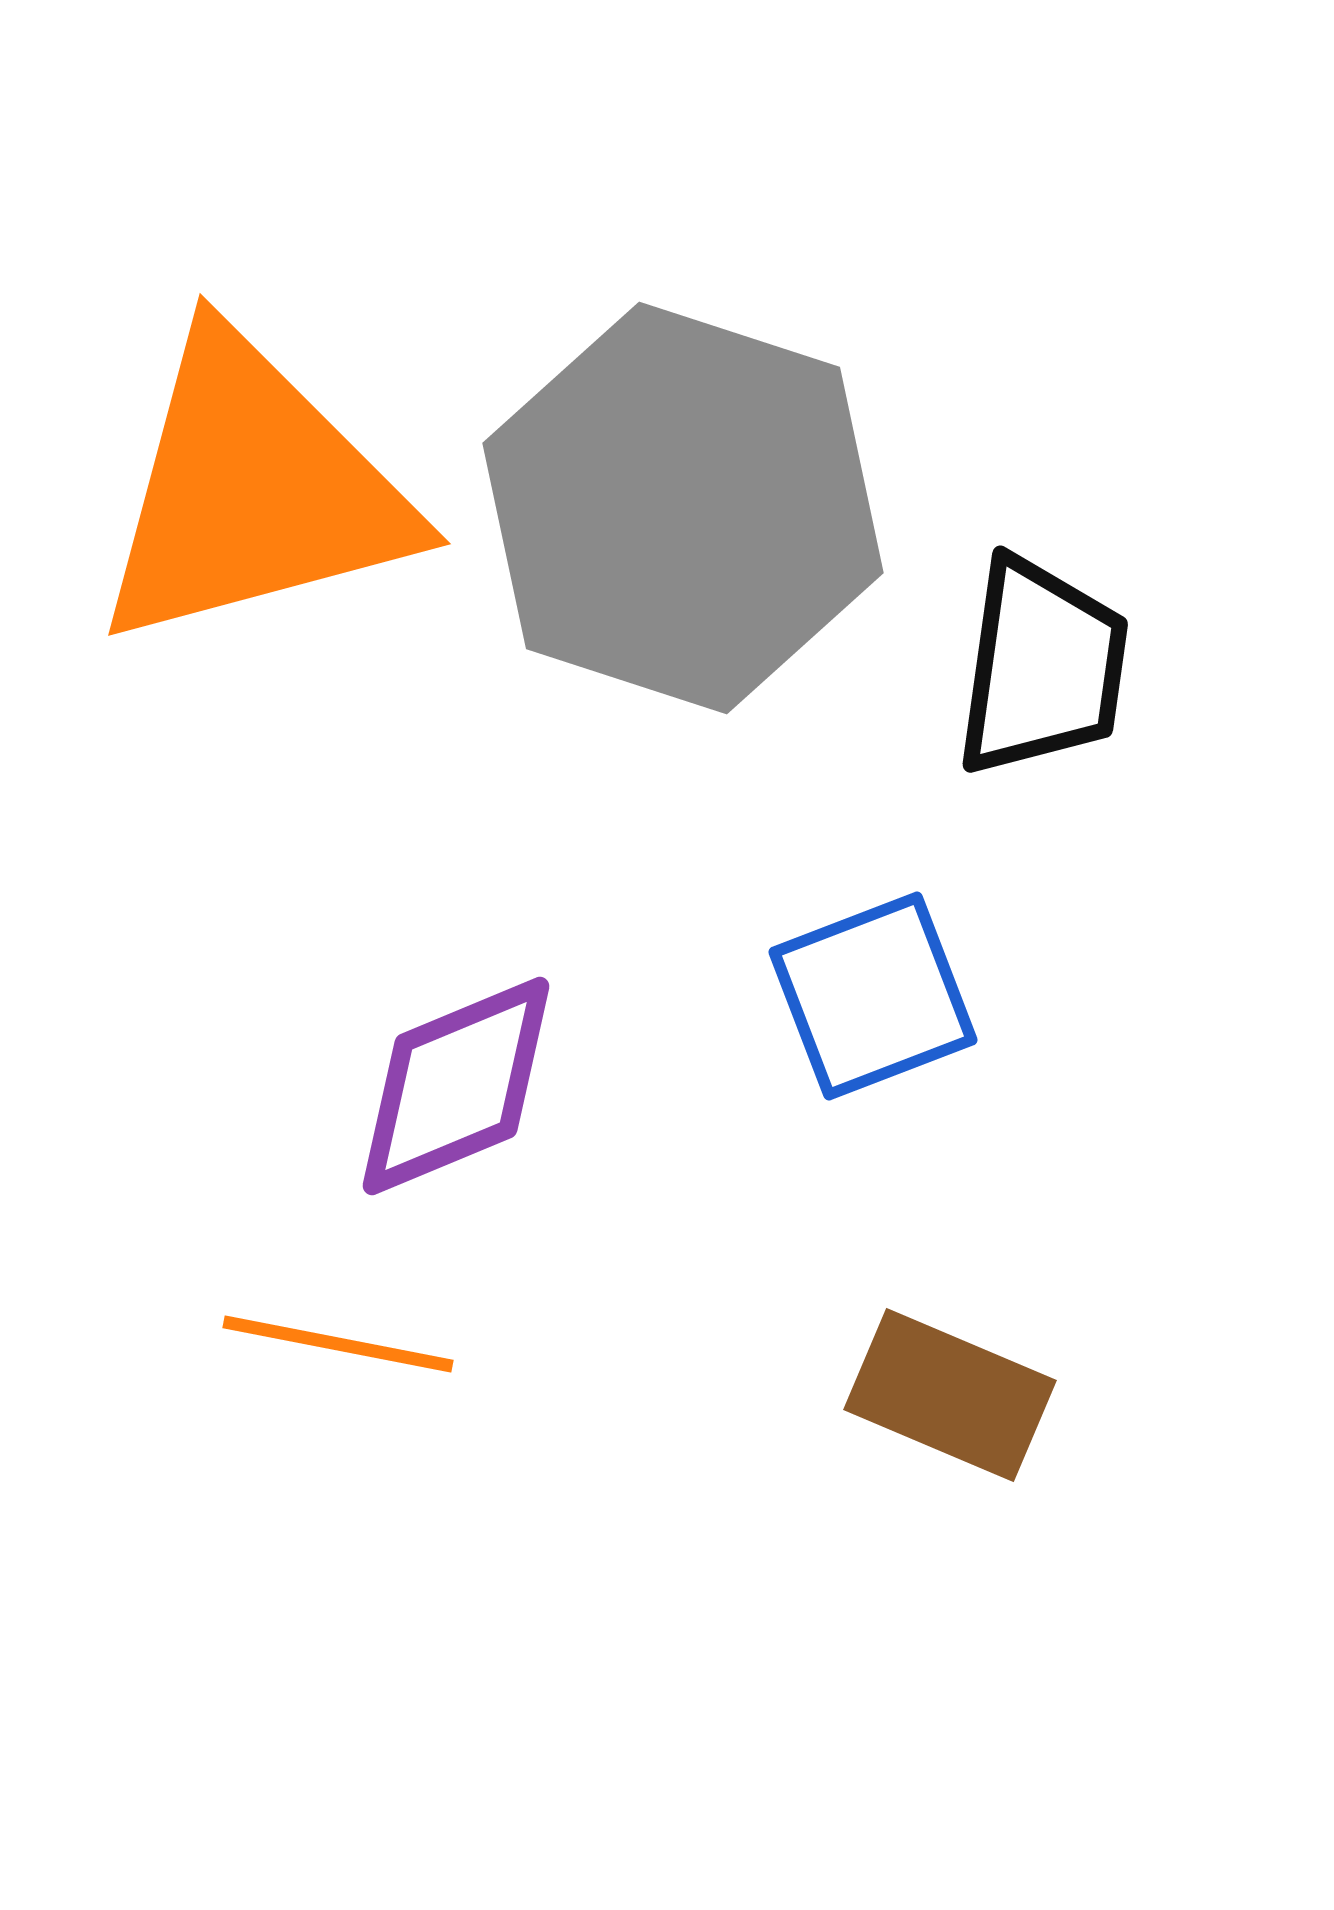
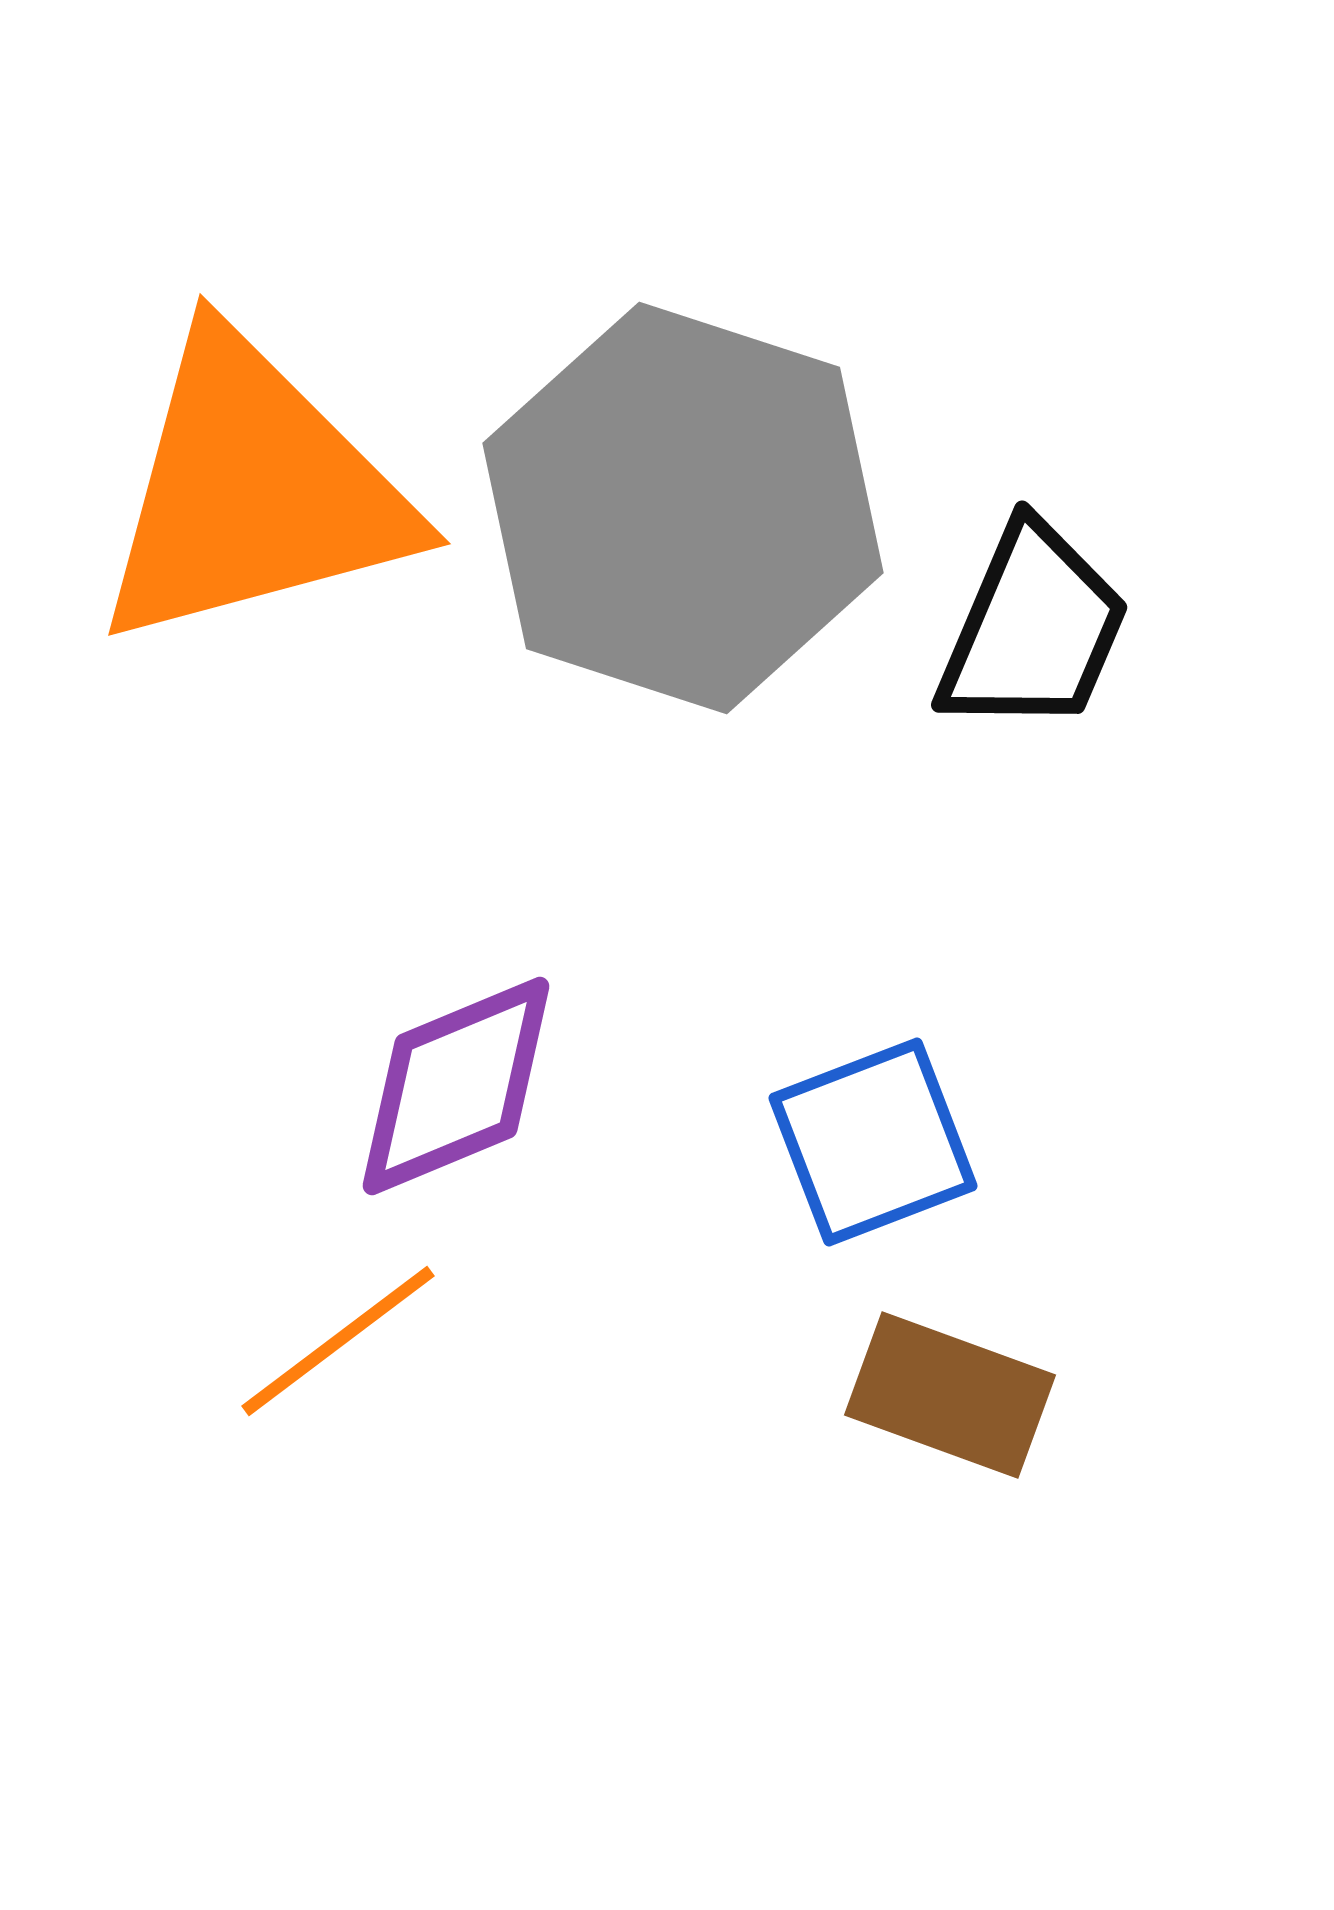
black trapezoid: moved 9 px left, 38 px up; rotated 15 degrees clockwise
blue square: moved 146 px down
orange line: moved 3 px up; rotated 48 degrees counterclockwise
brown rectangle: rotated 3 degrees counterclockwise
